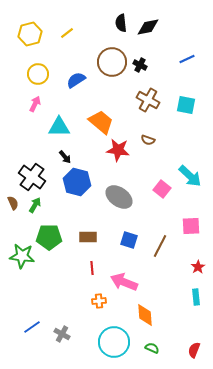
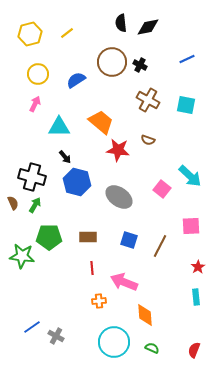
black cross at (32, 177): rotated 20 degrees counterclockwise
gray cross at (62, 334): moved 6 px left, 2 px down
